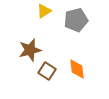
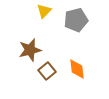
yellow triangle: rotated 14 degrees counterclockwise
brown square: rotated 18 degrees clockwise
